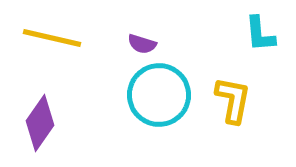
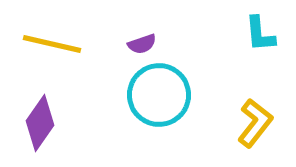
yellow line: moved 6 px down
purple semicircle: rotated 36 degrees counterclockwise
yellow L-shape: moved 22 px right, 23 px down; rotated 27 degrees clockwise
